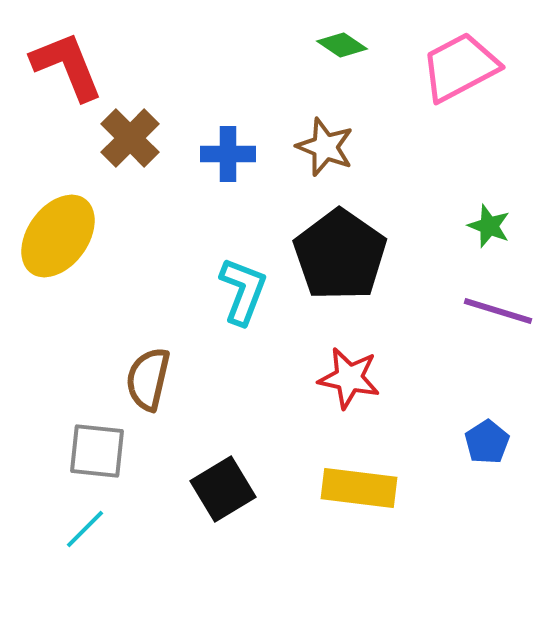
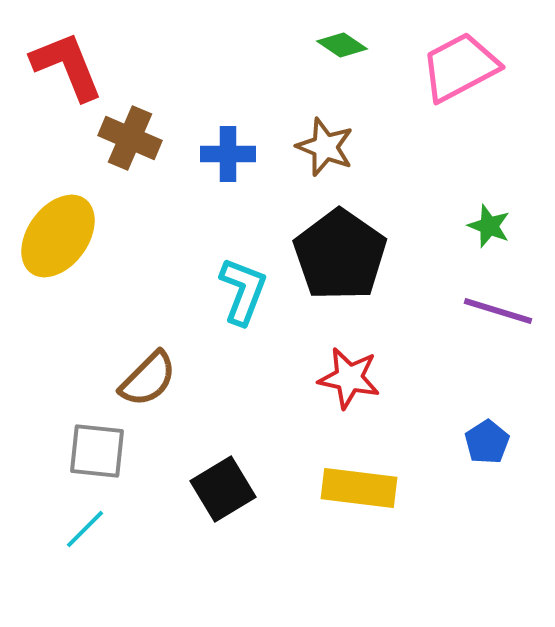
brown cross: rotated 22 degrees counterclockwise
brown semicircle: rotated 148 degrees counterclockwise
